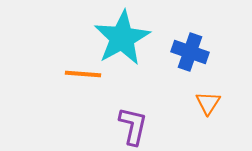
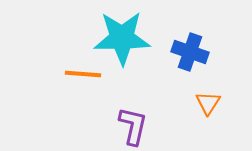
cyan star: rotated 28 degrees clockwise
